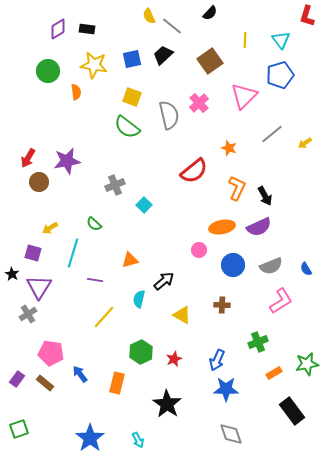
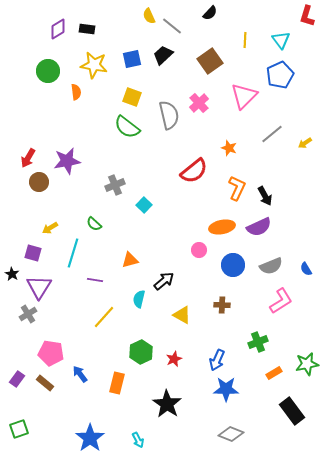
blue pentagon at (280, 75): rotated 8 degrees counterclockwise
gray diamond at (231, 434): rotated 50 degrees counterclockwise
